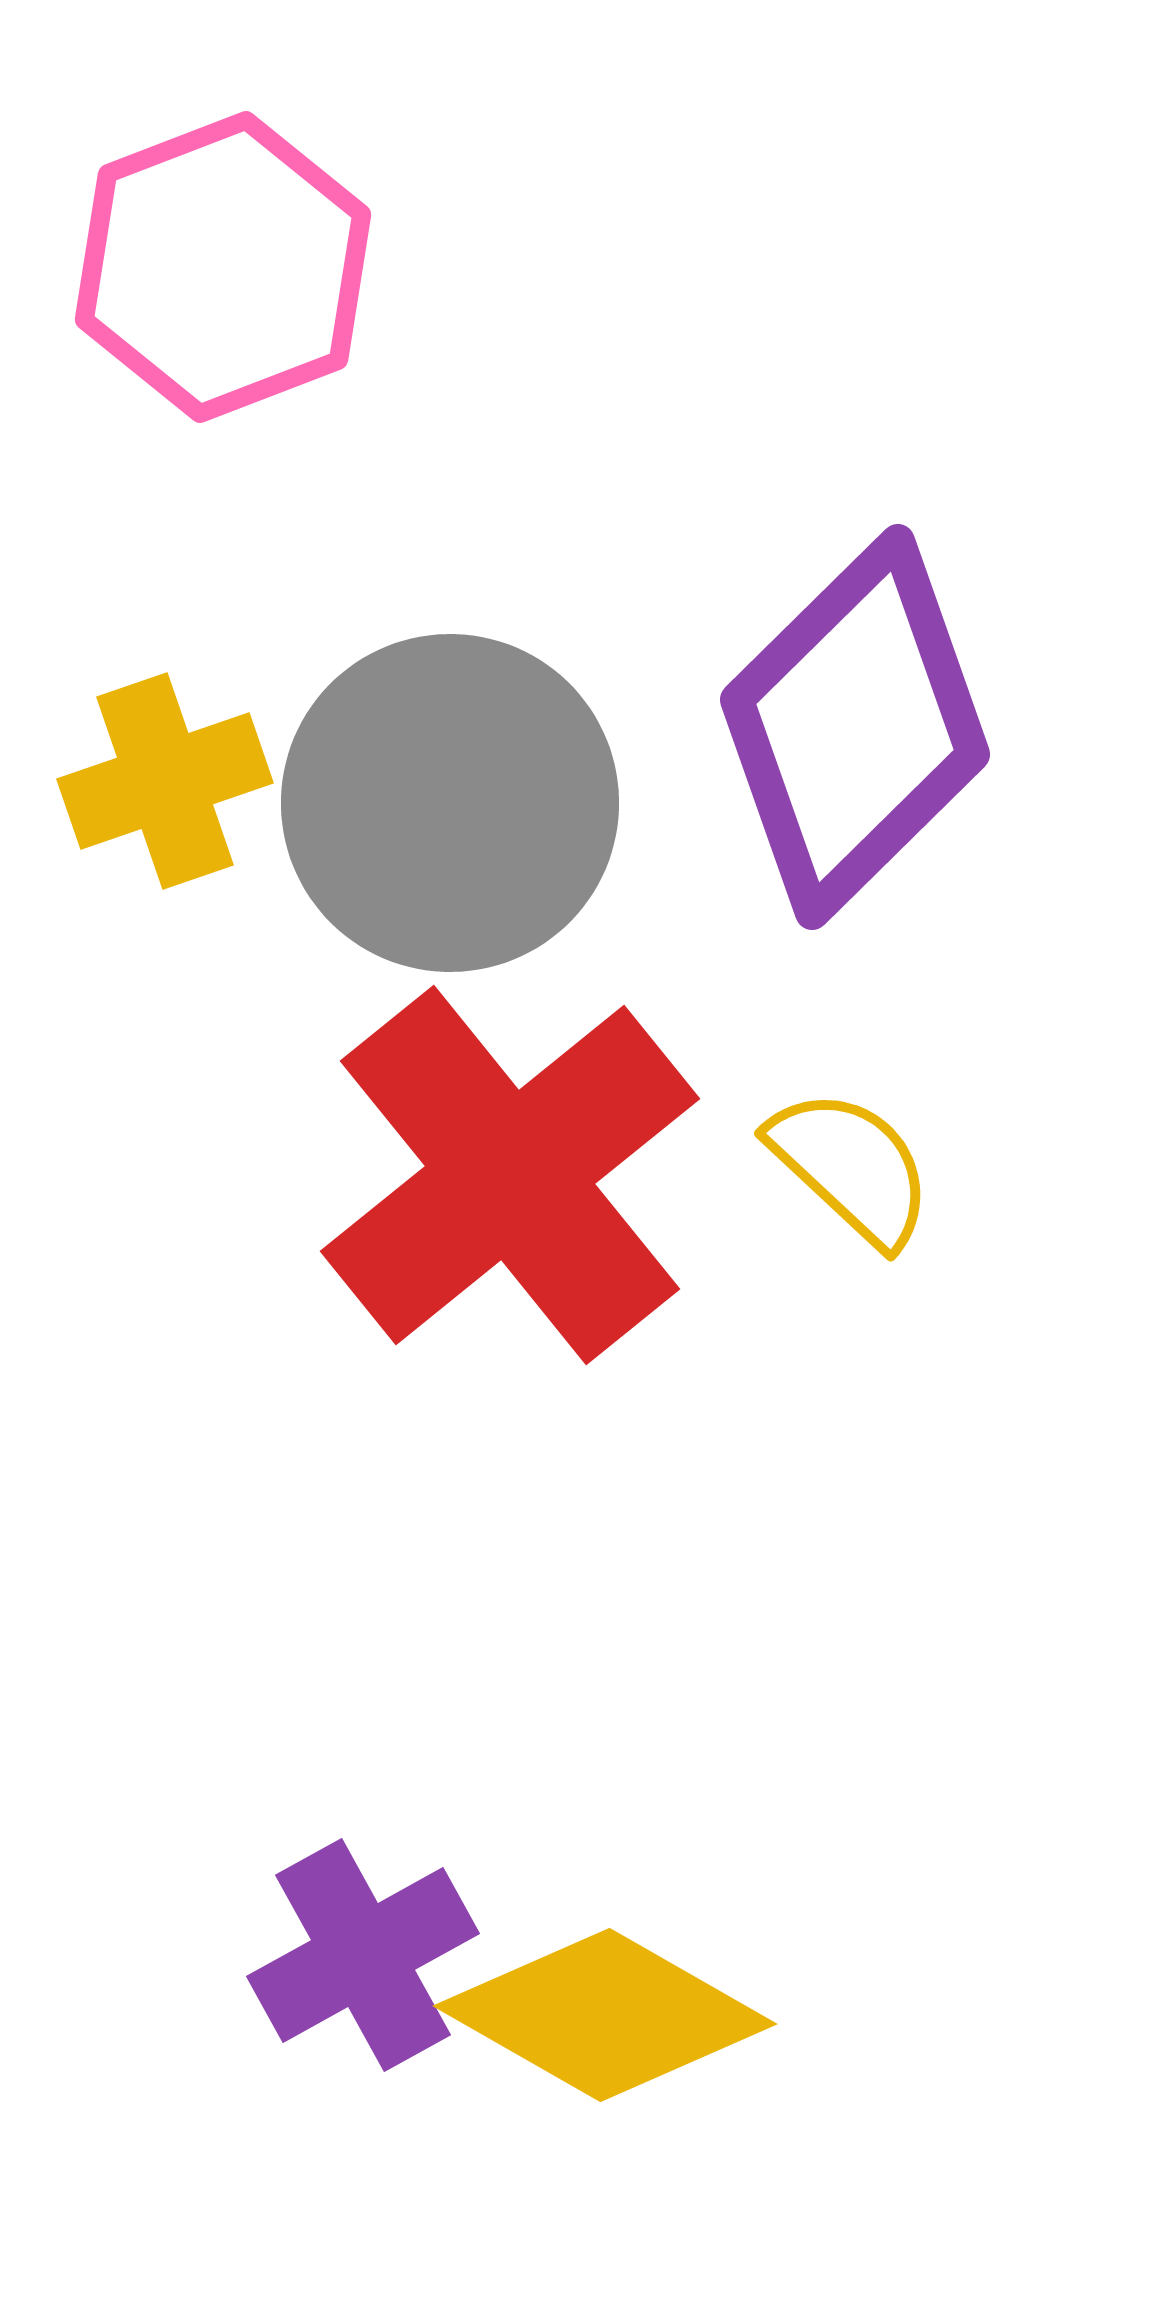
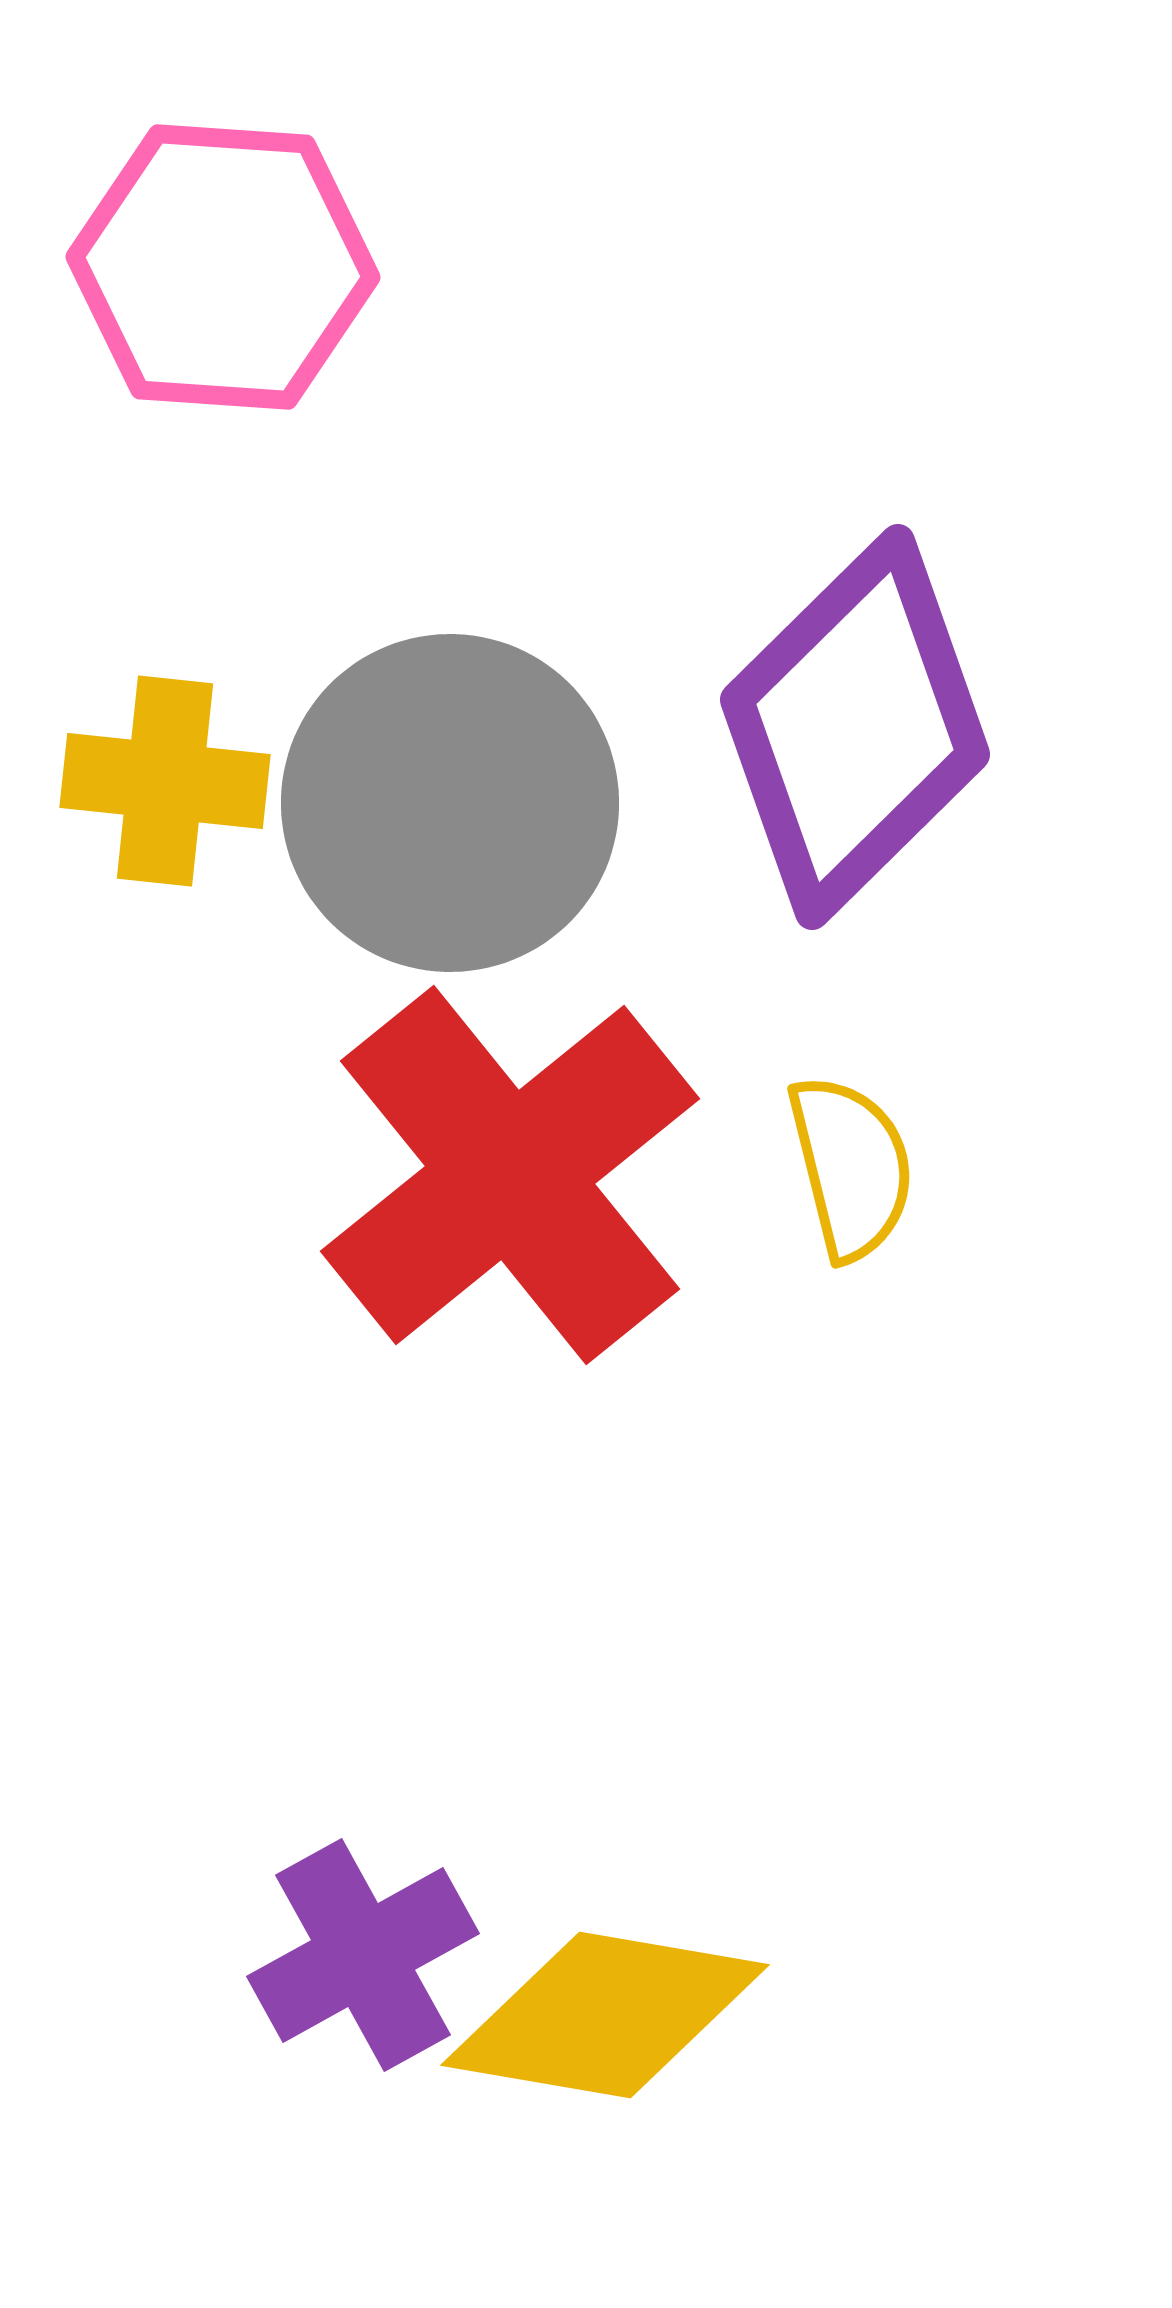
pink hexagon: rotated 25 degrees clockwise
yellow cross: rotated 25 degrees clockwise
yellow semicircle: rotated 33 degrees clockwise
yellow diamond: rotated 20 degrees counterclockwise
